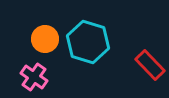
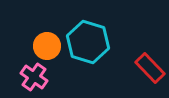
orange circle: moved 2 px right, 7 px down
red rectangle: moved 3 px down
